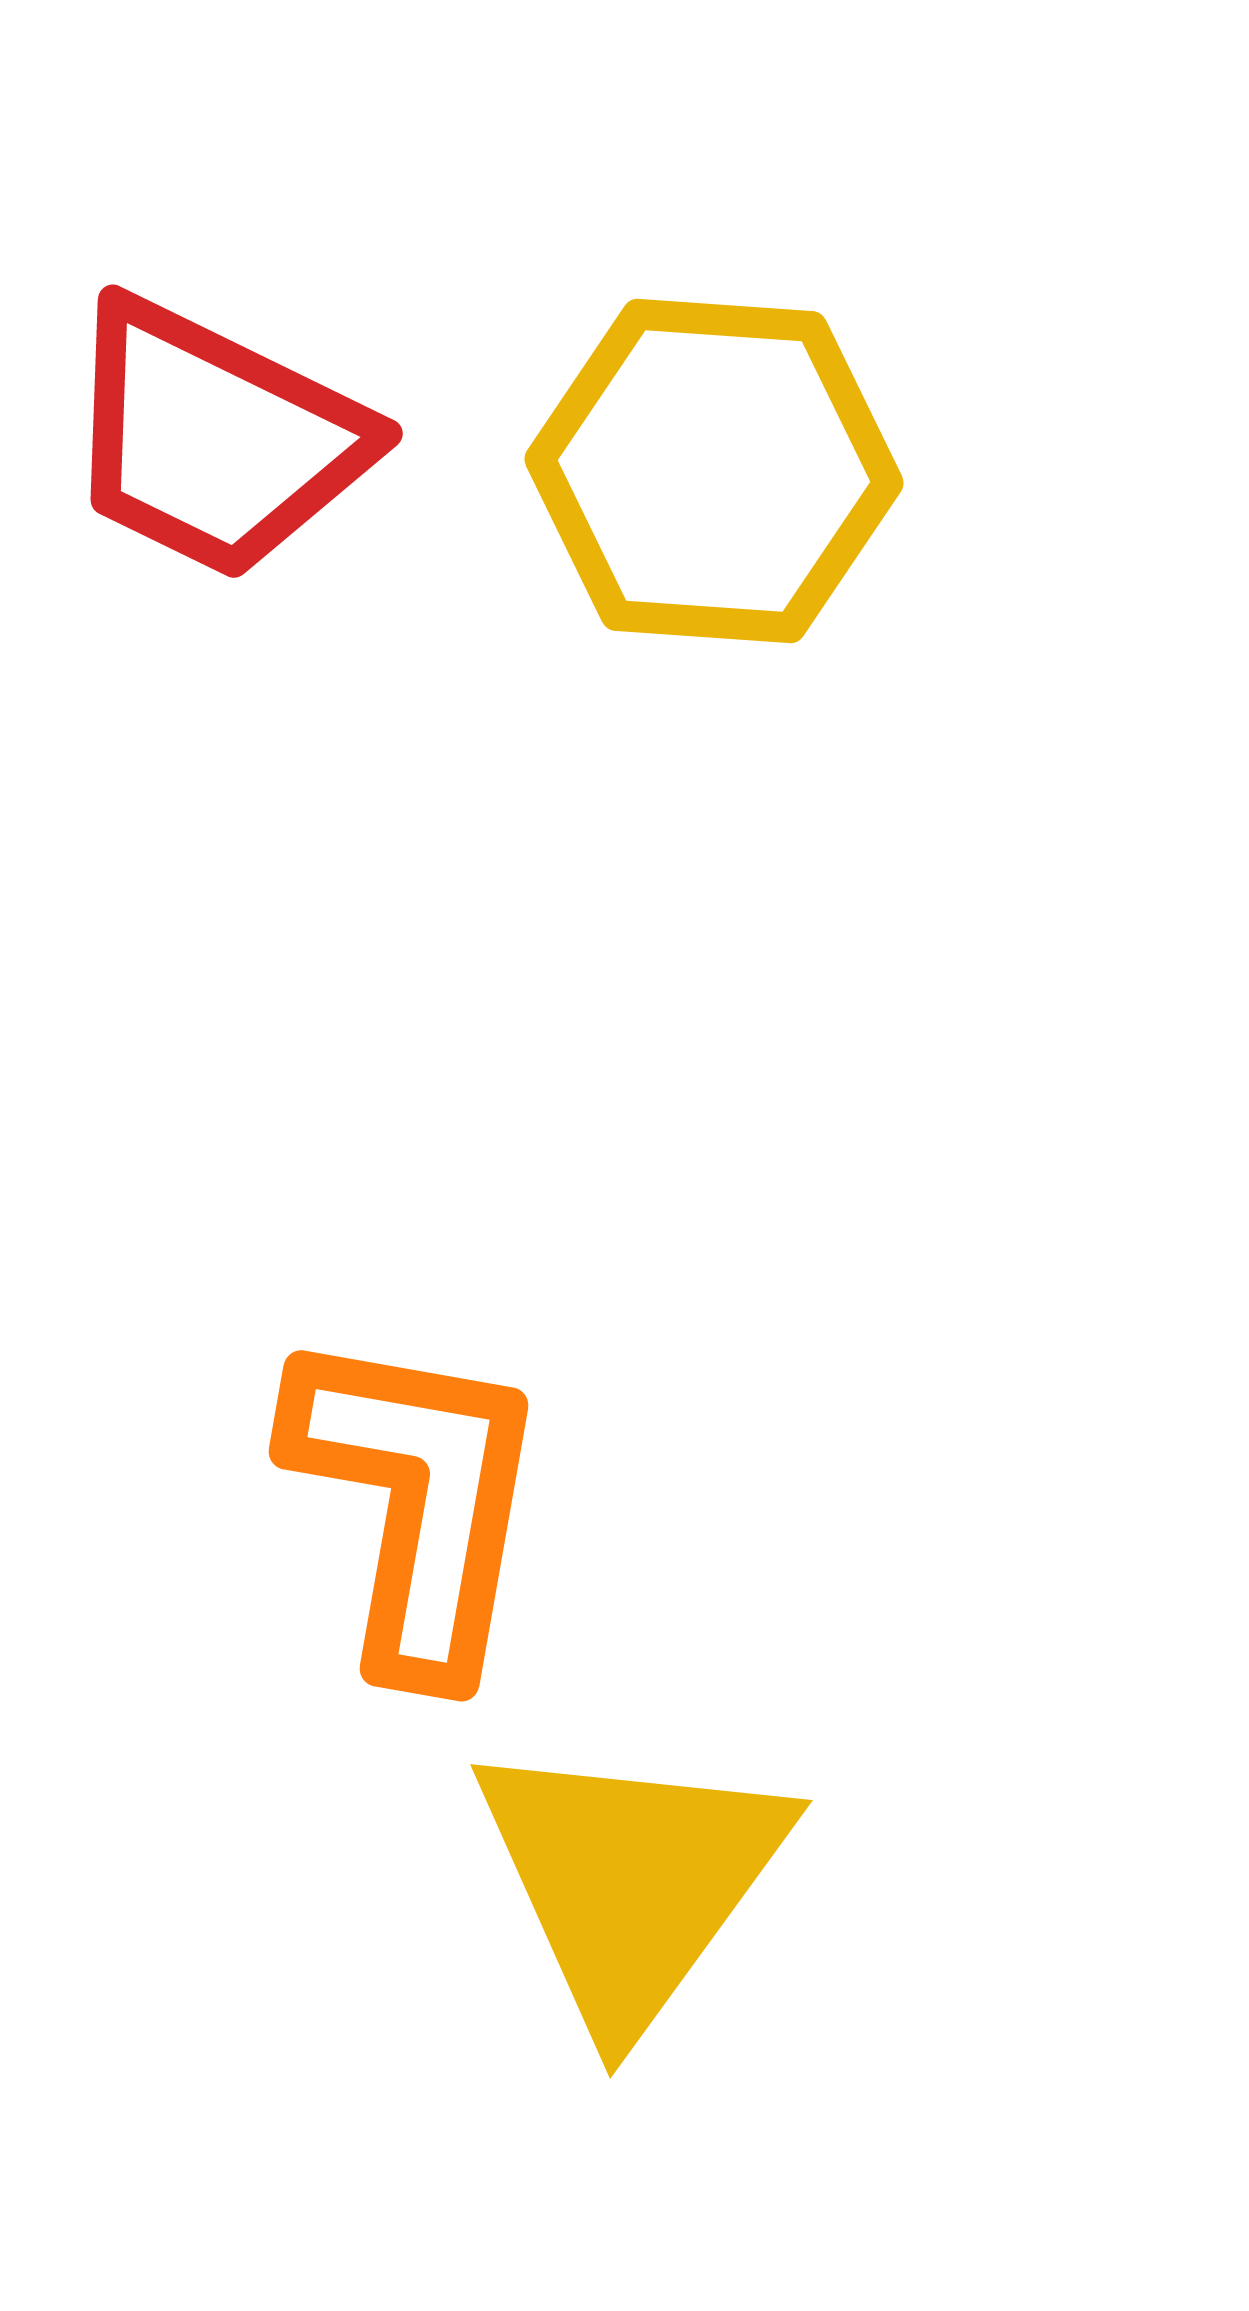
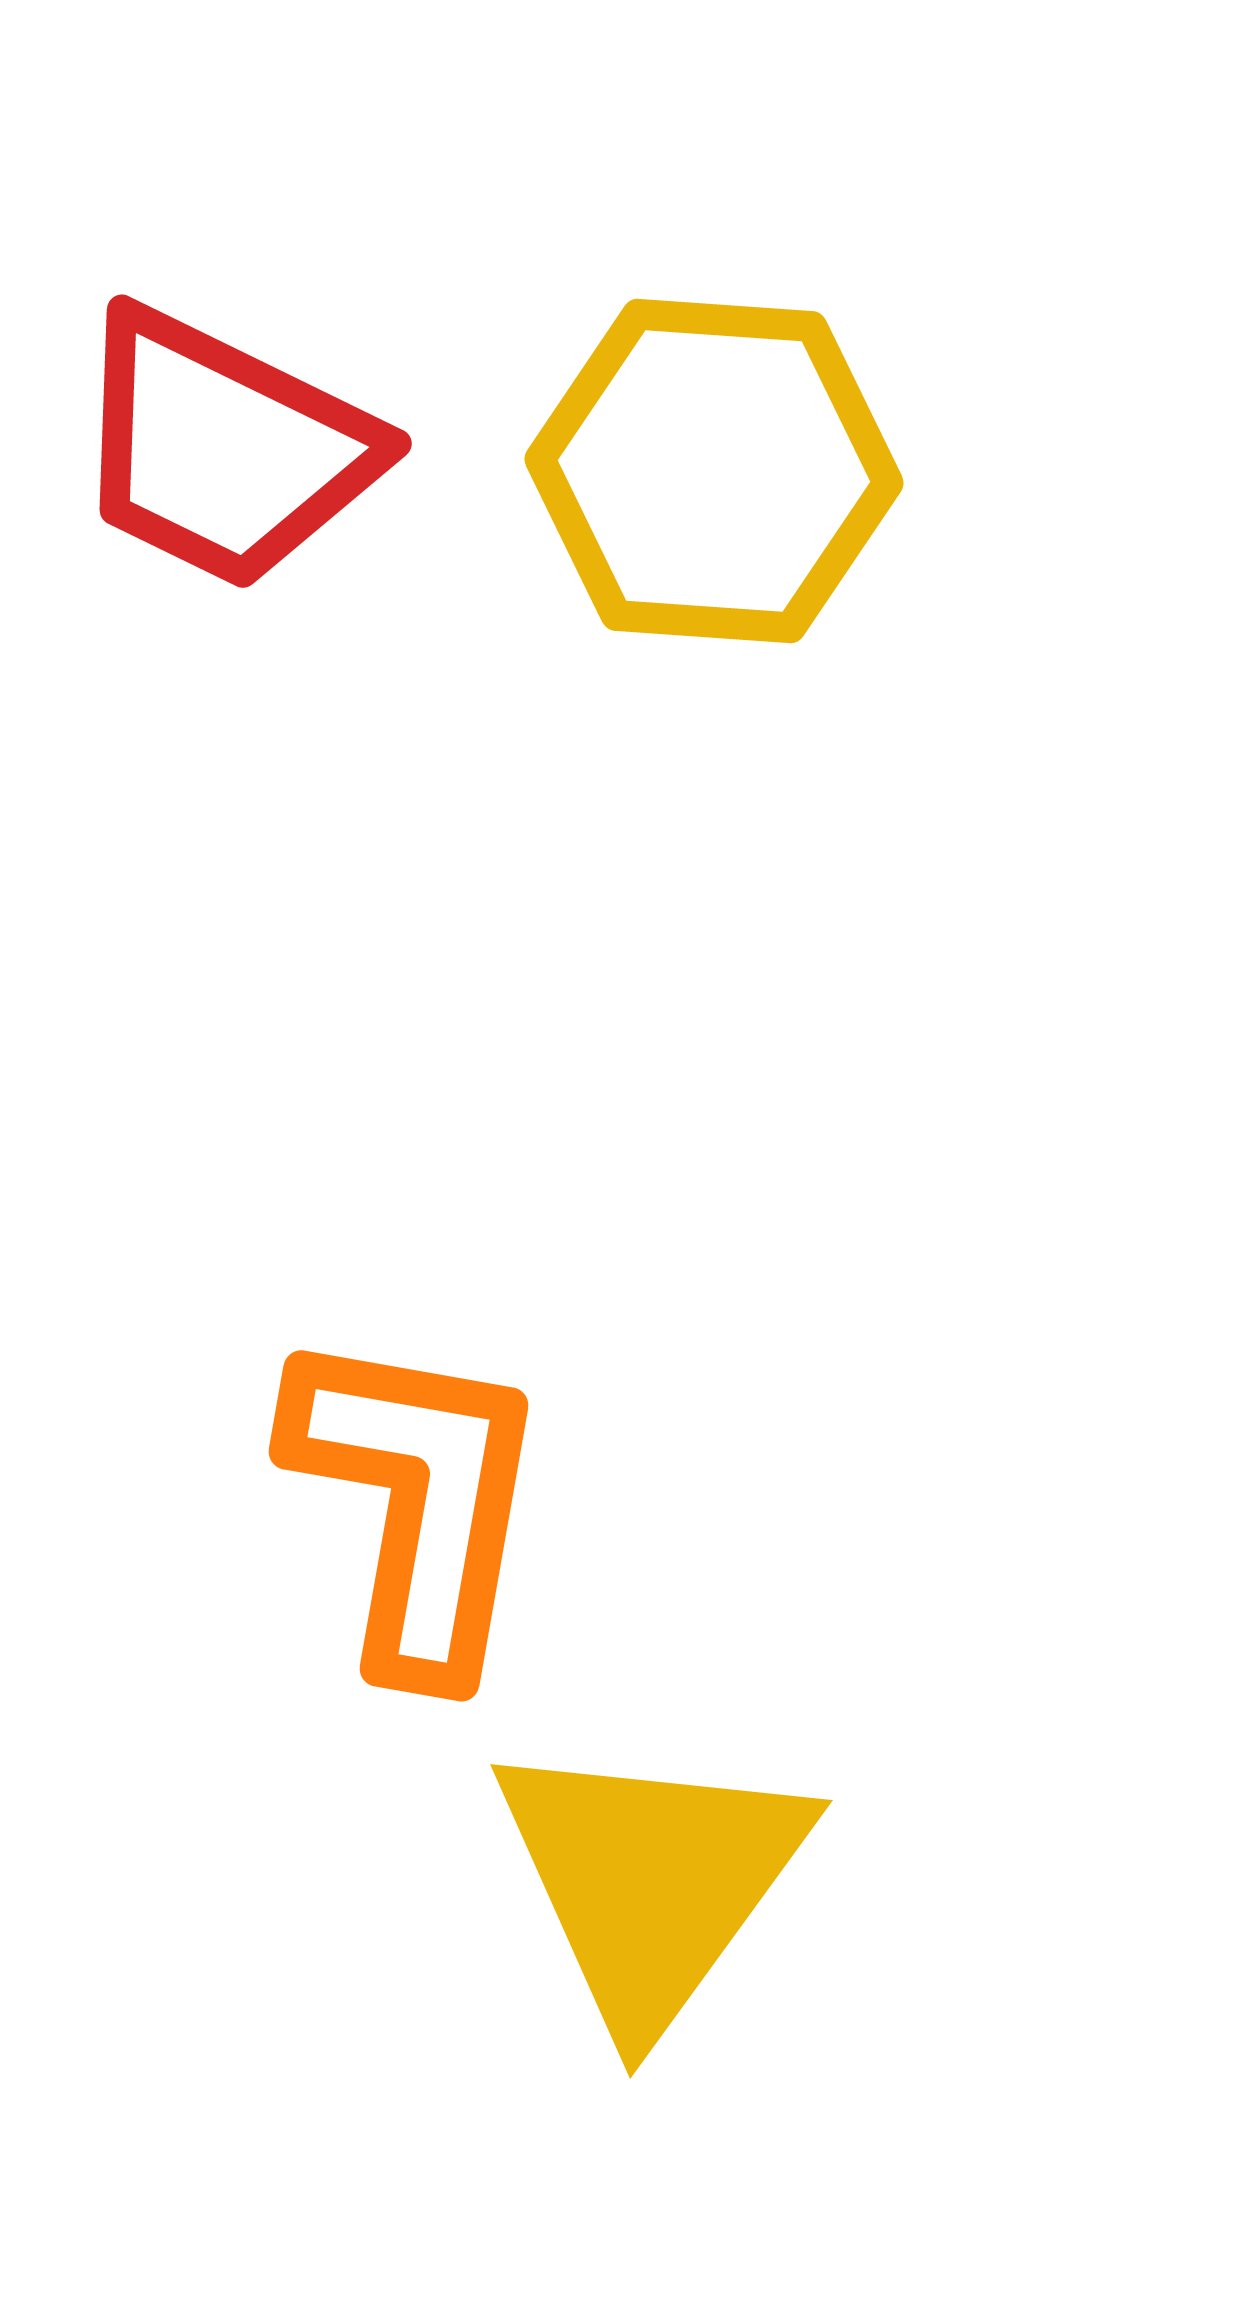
red trapezoid: moved 9 px right, 10 px down
yellow triangle: moved 20 px right
